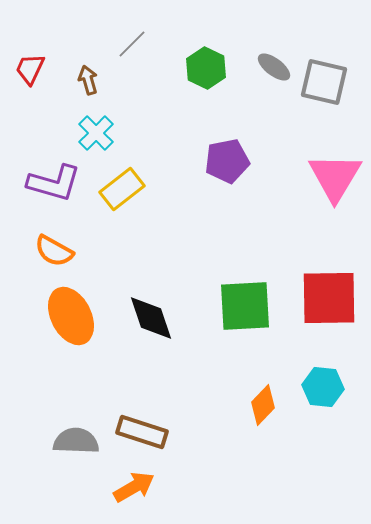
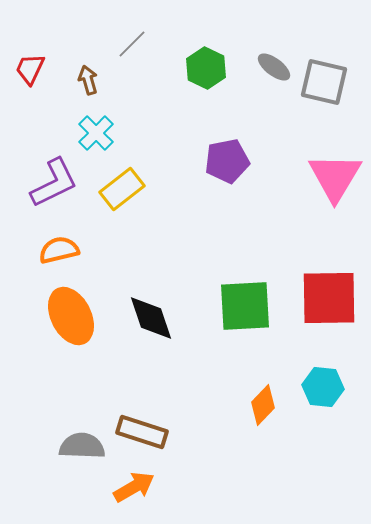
purple L-shape: rotated 42 degrees counterclockwise
orange semicircle: moved 5 px right, 1 px up; rotated 138 degrees clockwise
gray semicircle: moved 6 px right, 5 px down
